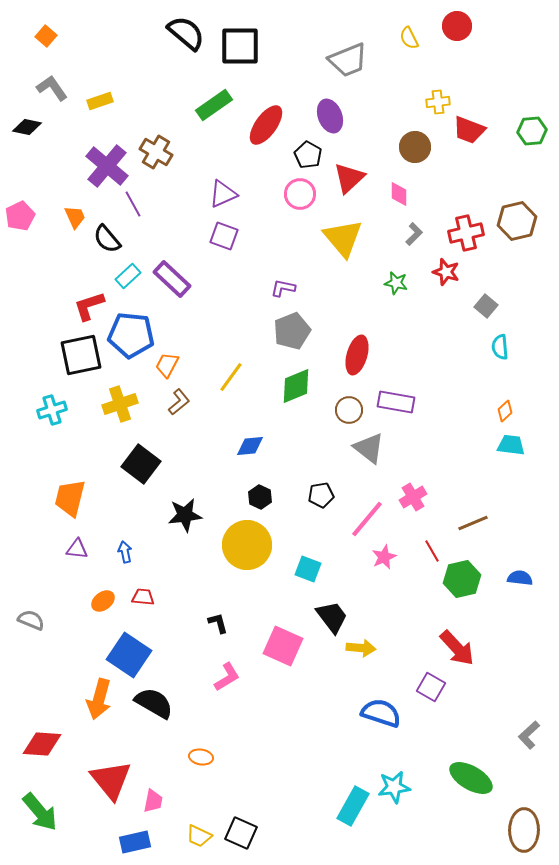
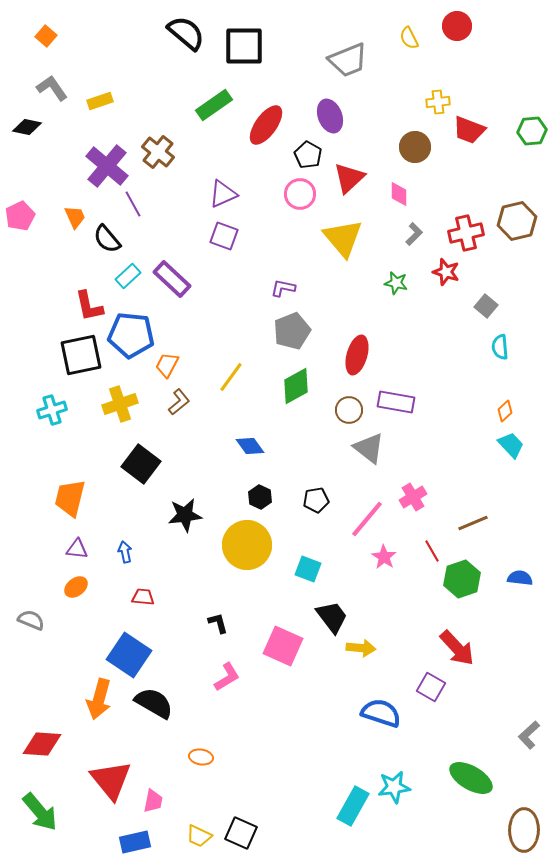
black square at (240, 46): moved 4 px right
brown cross at (156, 152): moved 2 px right; rotated 8 degrees clockwise
red L-shape at (89, 306): rotated 84 degrees counterclockwise
green diamond at (296, 386): rotated 6 degrees counterclockwise
cyan trapezoid at (511, 445): rotated 40 degrees clockwise
blue diamond at (250, 446): rotated 60 degrees clockwise
black pentagon at (321, 495): moved 5 px left, 5 px down
pink star at (384, 557): rotated 15 degrees counterclockwise
green hexagon at (462, 579): rotated 6 degrees counterclockwise
orange ellipse at (103, 601): moved 27 px left, 14 px up
